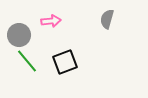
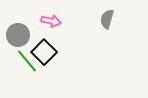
pink arrow: rotated 18 degrees clockwise
gray circle: moved 1 px left
black square: moved 21 px left, 10 px up; rotated 25 degrees counterclockwise
